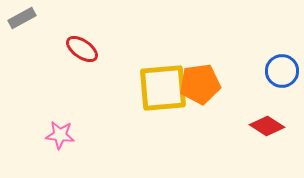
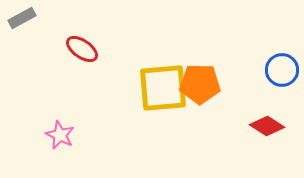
blue circle: moved 1 px up
orange pentagon: rotated 9 degrees clockwise
pink star: rotated 20 degrees clockwise
